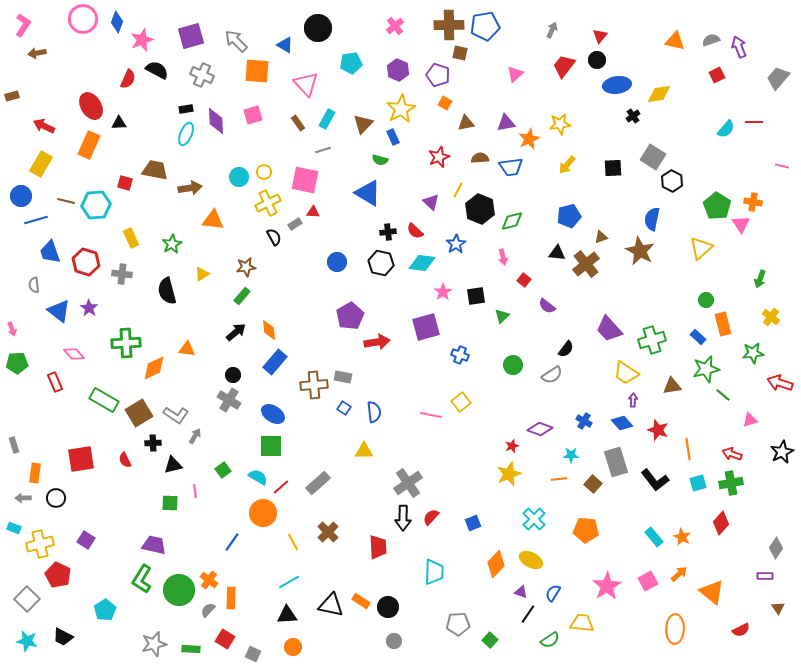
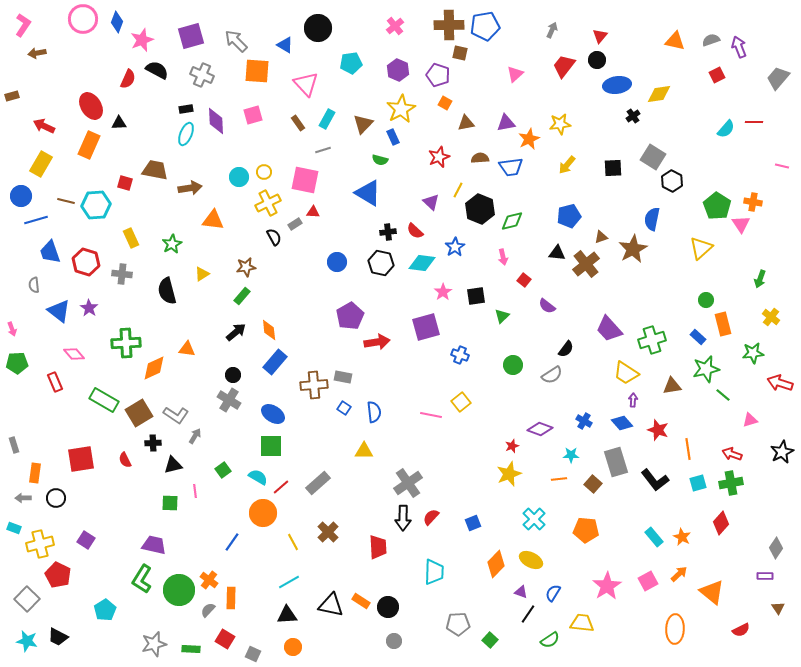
blue star at (456, 244): moved 1 px left, 3 px down
brown star at (640, 251): moved 7 px left, 2 px up; rotated 16 degrees clockwise
black trapezoid at (63, 637): moved 5 px left
